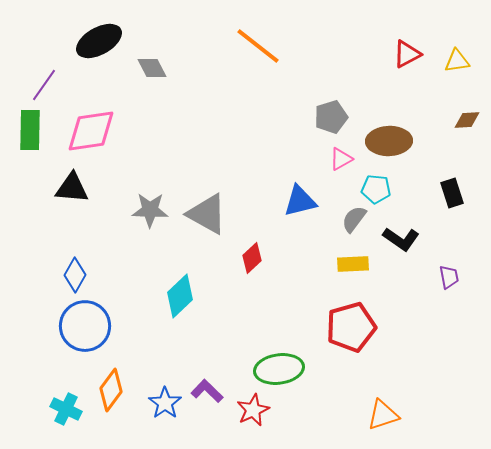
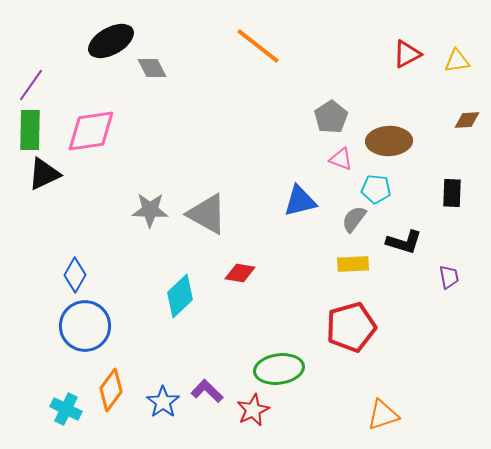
black ellipse: moved 12 px right
purple line: moved 13 px left
gray pentagon: rotated 16 degrees counterclockwise
pink triangle: rotated 50 degrees clockwise
black triangle: moved 28 px left, 14 px up; rotated 30 degrees counterclockwise
black rectangle: rotated 20 degrees clockwise
black L-shape: moved 3 px right, 3 px down; rotated 18 degrees counterclockwise
red diamond: moved 12 px left, 15 px down; rotated 52 degrees clockwise
blue star: moved 2 px left, 1 px up
